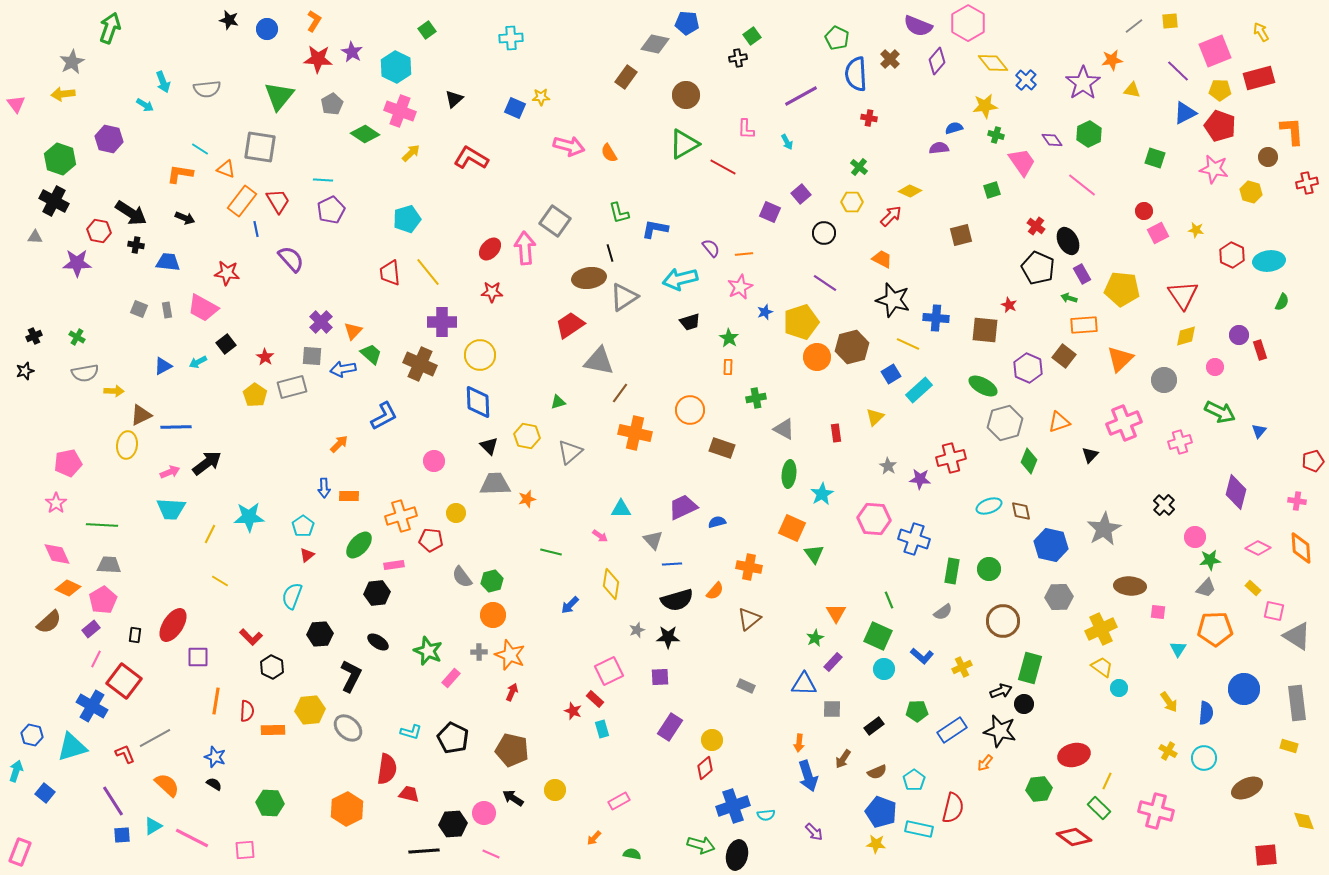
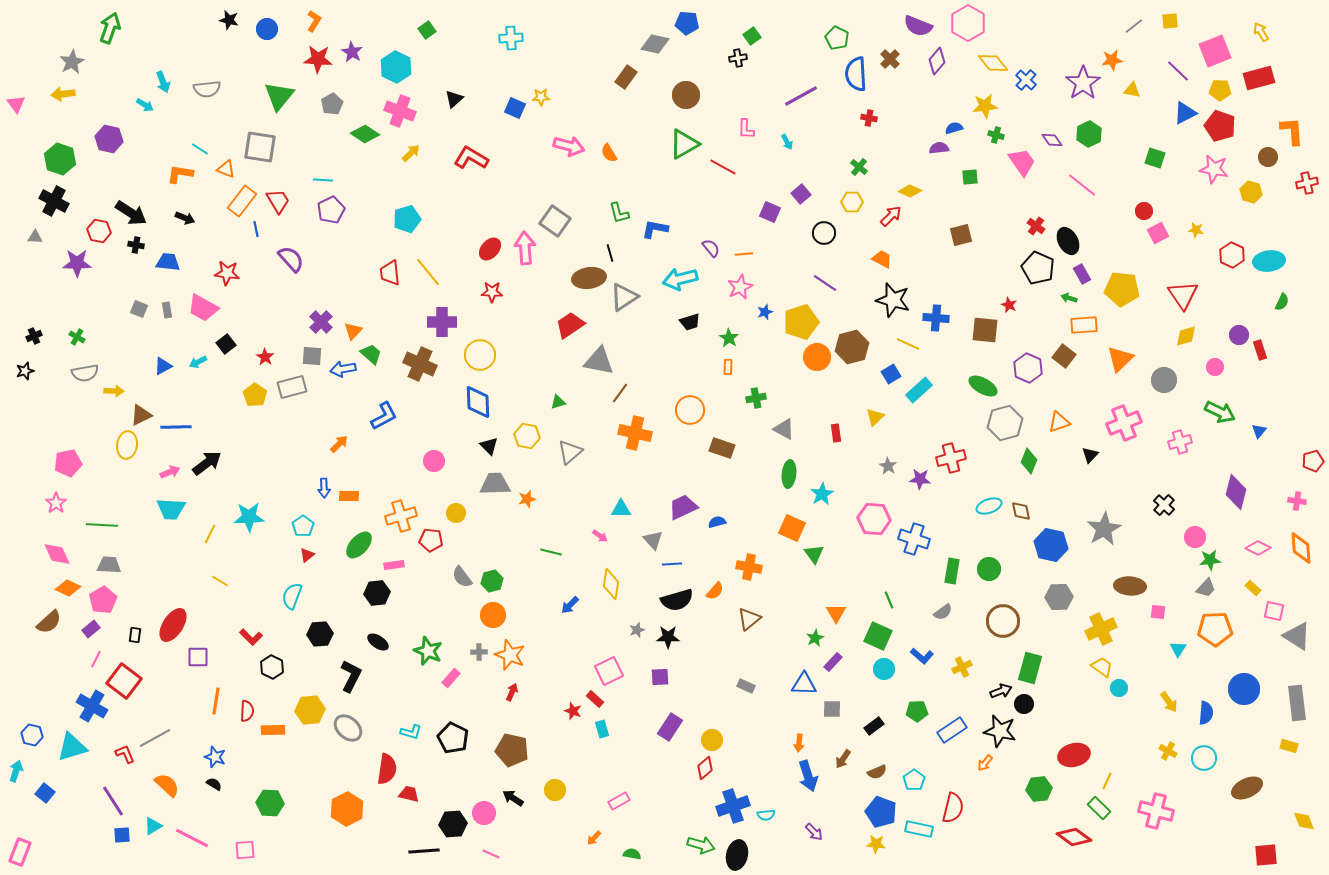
green square at (992, 190): moved 22 px left, 13 px up; rotated 12 degrees clockwise
